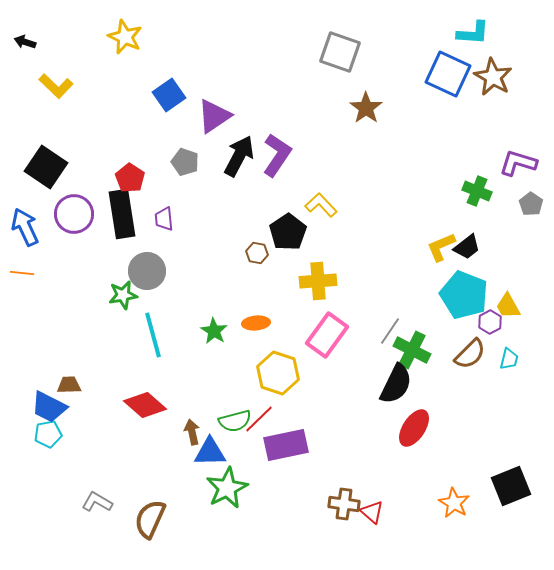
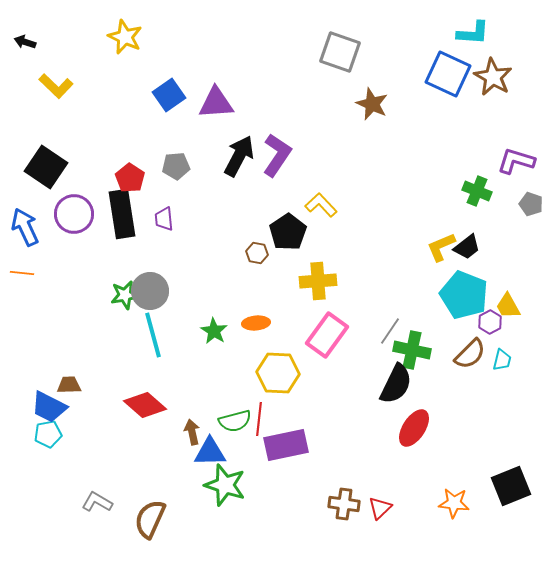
brown star at (366, 108): moved 6 px right, 4 px up; rotated 12 degrees counterclockwise
purple triangle at (214, 116): moved 2 px right, 13 px up; rotated 30 degrees clockwise
gray pentagon at (185, 162): moved 9 px left, 4 px down; rotated 24 degrees counterclockwise
purple L-shape at (518, 163): moved 2 px left, 2 px up
gray pentagon at (531, 204): rotated 15 degrees counterclockwise
gray circle at (147, 271): moved 3 px right, 20 px down
green star at (123, 295): moved 2 px right
green cross at (412, 350): rotated 15 degrees counterclockwise
cyan trapezoid at (509, 359): moved 7 px left, 1 px down
yellow hexagon at (278, 373): rotated 15 degrees counterclockwise
red line at (259, 419): rotated 40 degrees counterclockwise
green star at (227, 488): moved 2 px left, 3 px up; rotated 27 degrees counterclockwise
orange star at (454, 503): rotated 24 degrees counterclockwise
red triangle at (372, 512): moved 8 px right, 4 px up; rotated 35 degrees clockwise
